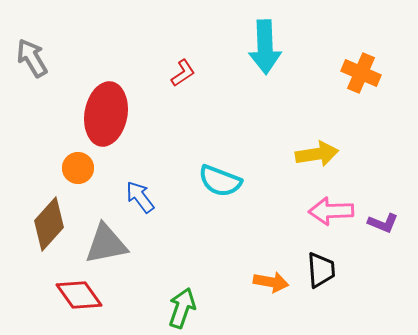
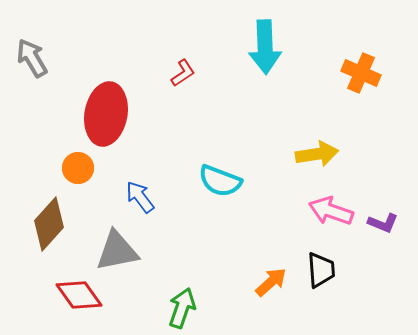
pink arrow: rotated 21 degrees clockwise
gray triangle: moved 11 px right, 7 px down
orange arrow: rotated 52 degrees counterclockwise
